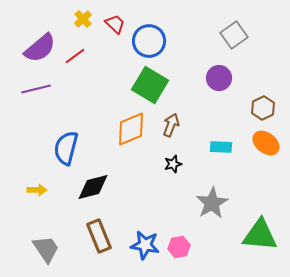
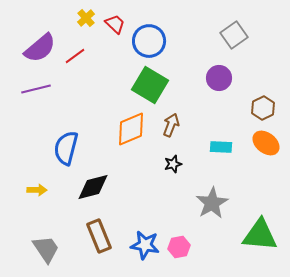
yellow cross: moved 3 px right, 1 px up
